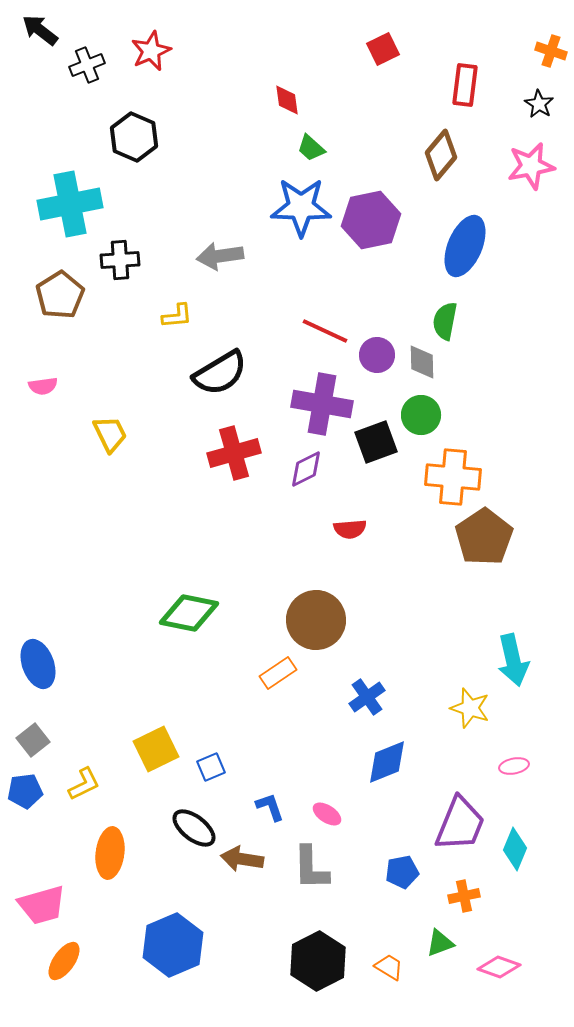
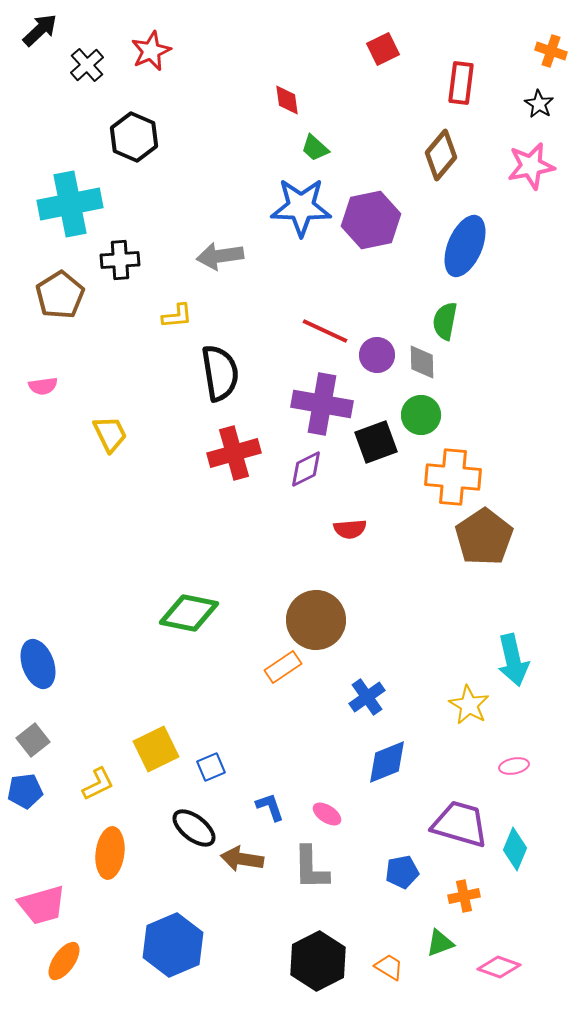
black arrow at (40, 30): rotated 99 degrees clockwise
black cross at (87, 65): rotated 20 degrees counterclockwise
red rectangle at (465, 85): moved 4 px left, 2 px up
green trapezoid at (311, 148): moved 4 px right
black semicircle at (220, 373): rotated 68 degrees counterclockwise
orange rectangle at (278, 673): moved 5 px right, 6 px up
yellow star at (470, 708): moved 1 px left, 3 px up; rotated 12 degrees clockwise
yellow L-shape at (84, 784): moved 14 px right
purple trapezoid at (460, 824): rotated 96 degrees counterclockwise
